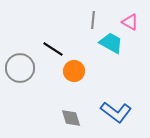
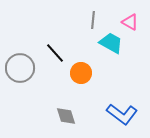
black line: moved 2 px right, 4 px down; rotated 15 degrees clockwise
orange circle: moved 7 px right, 2 px down
blue L-shape: moved 6 px right, 2 px down
gray diamond: moved 5 px left, 2 px up
